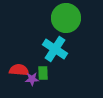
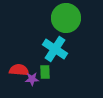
green rectangle: moved 2 px right, 1 px up
